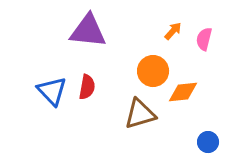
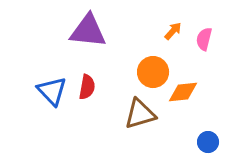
orange circle: moved 1 px down
